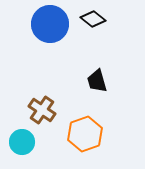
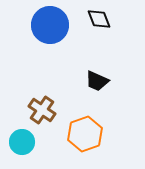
black diamond: moved 6 px right; rotated 30 degrees clockwise
blue circle: moved 1 px down
black trapezoid: rotated 50 degrees counterclockwise
